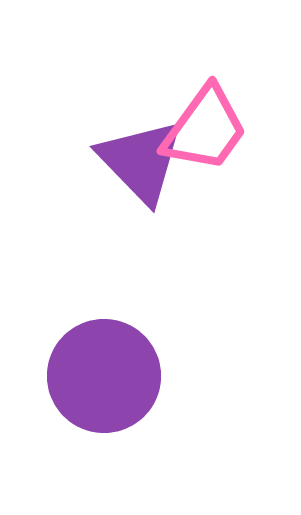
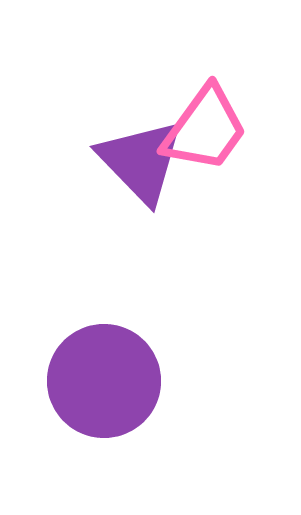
purple circle: moved 5 px down
